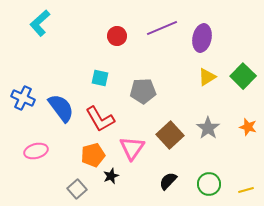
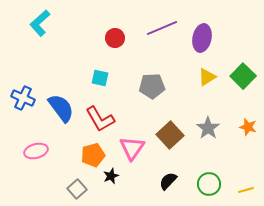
red circle: moved 2 px left, 2 px down
gray pentagon: moved 9 px right, 5 px up
